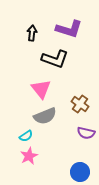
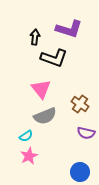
black arrow: moved 3 px right, 4 px down
black L-shape: moved 1 px left, 1 px up
